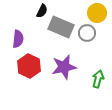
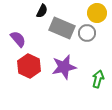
gray rectangle: moved 1 px right, 1 px down
purple semicircle: rotated 48 degrees counterclockwise
